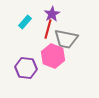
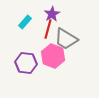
gray trapezoid: rotated 20 degrees clockwise
purple hexagon: moved 5 px up
